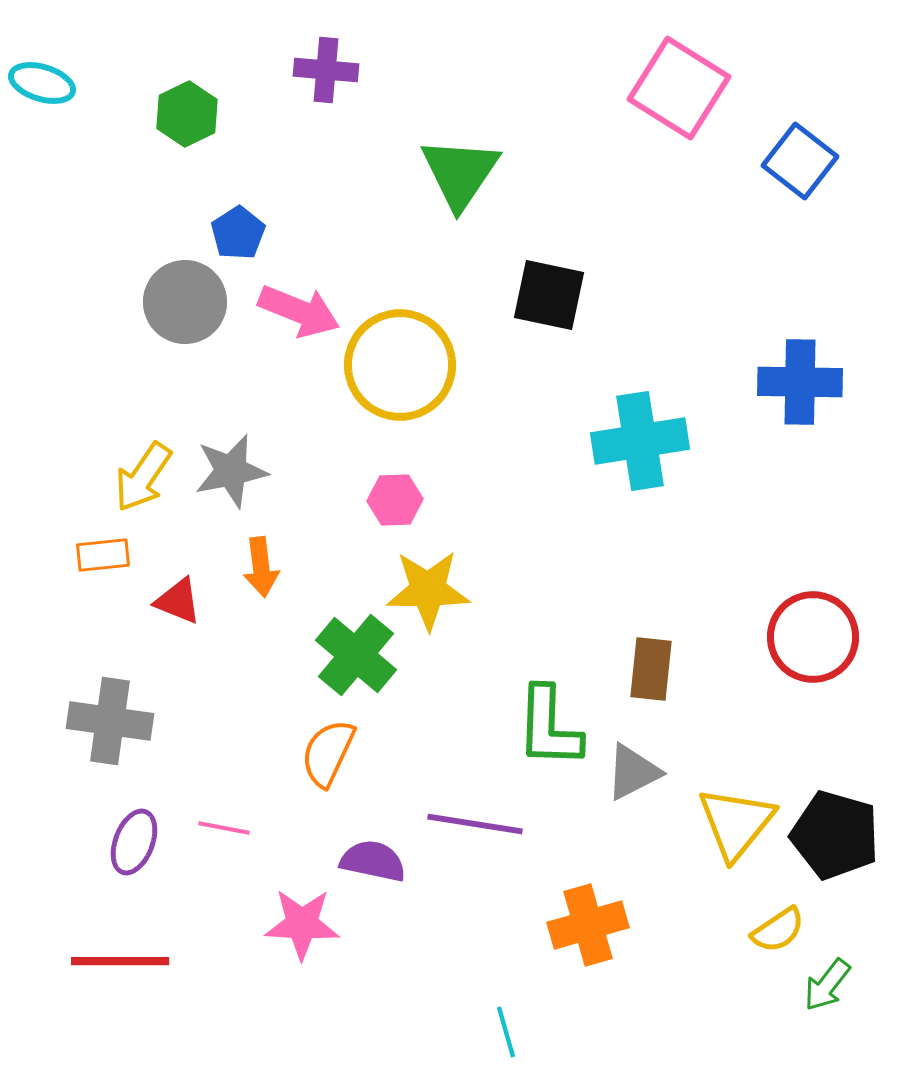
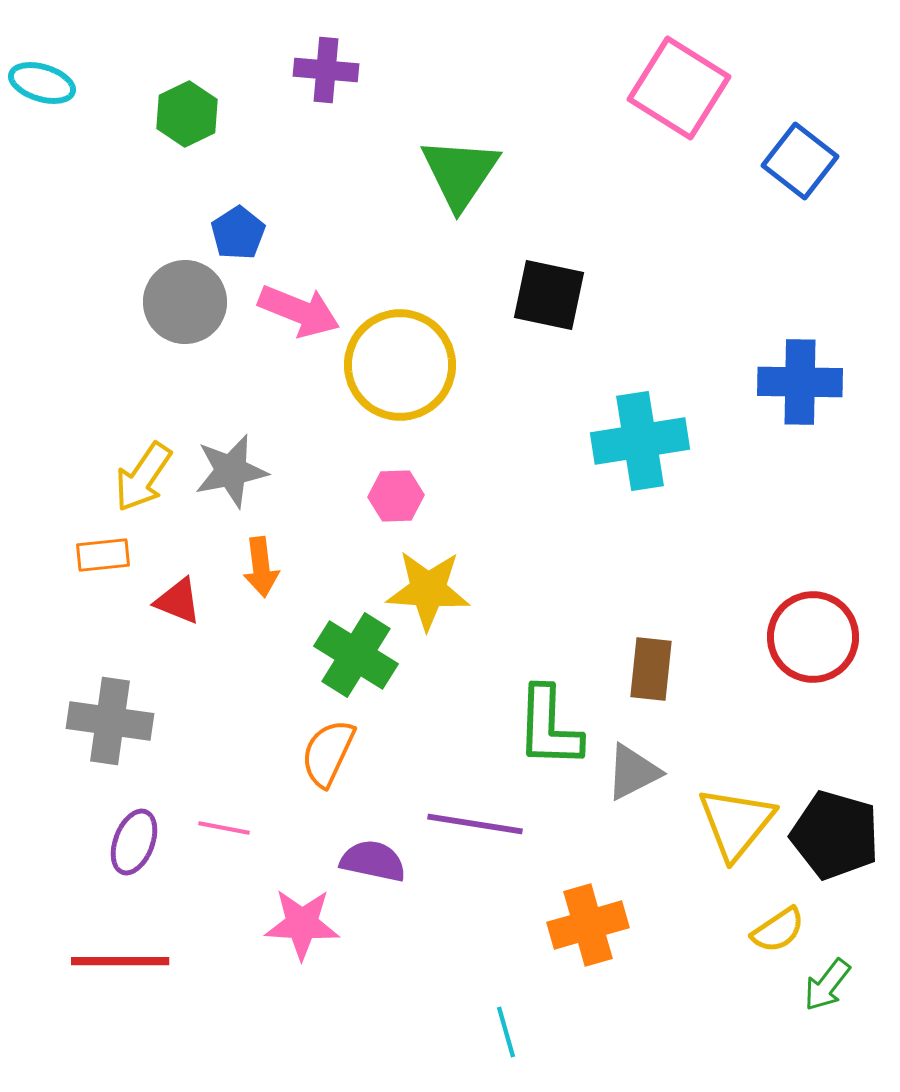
pink hexagon: moved 1 px right, 4 px up
yellow star: rotated 4 degrees clockwise
green cross: rotated 8 degrees counterclockwise
